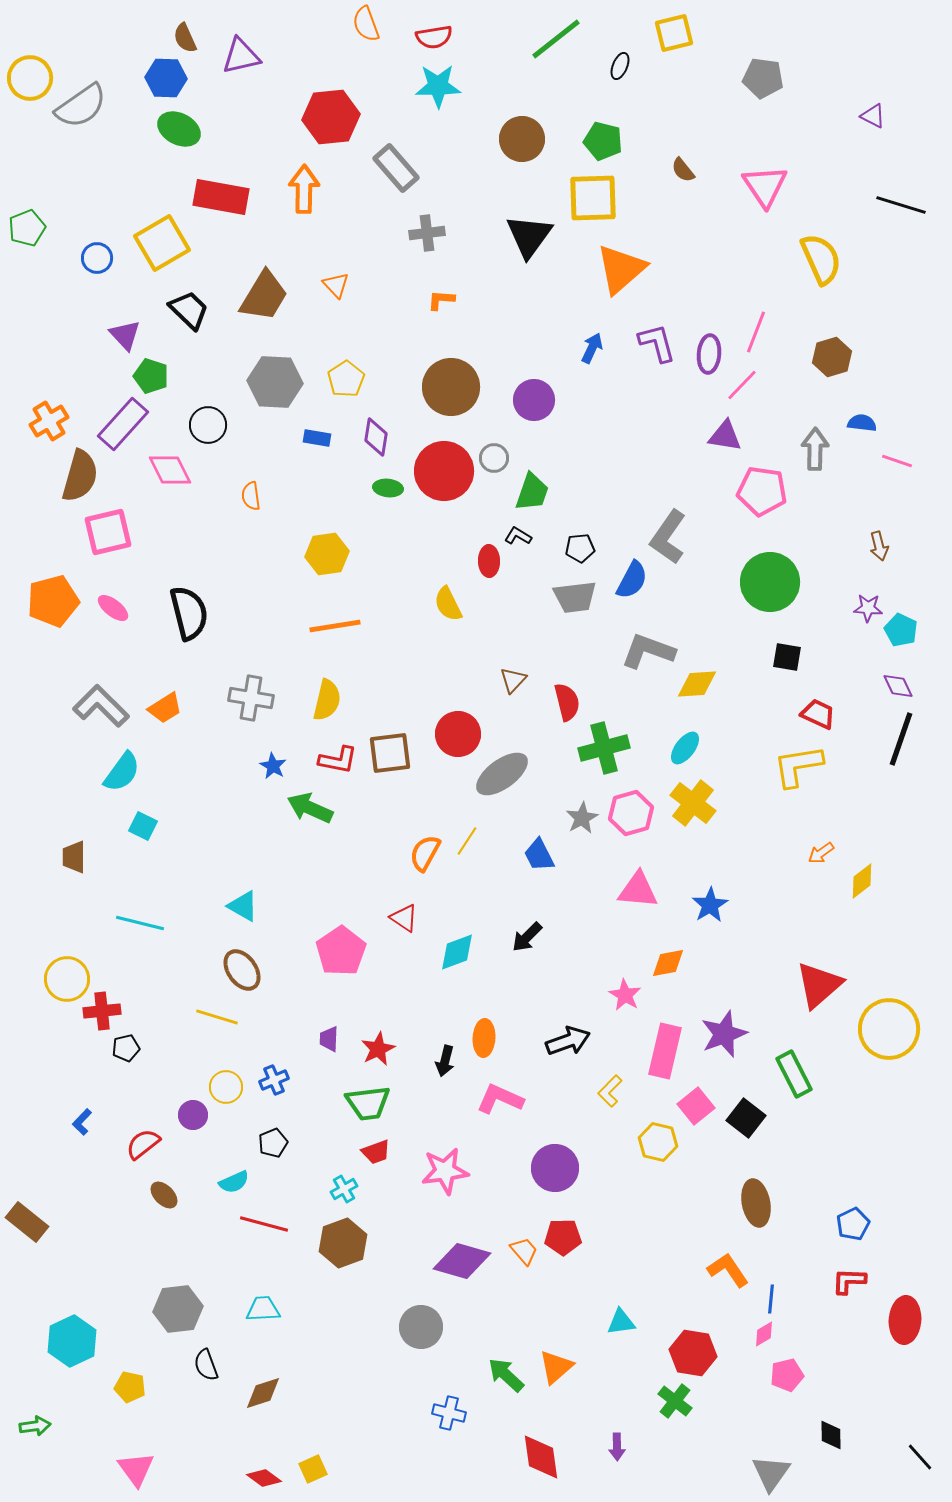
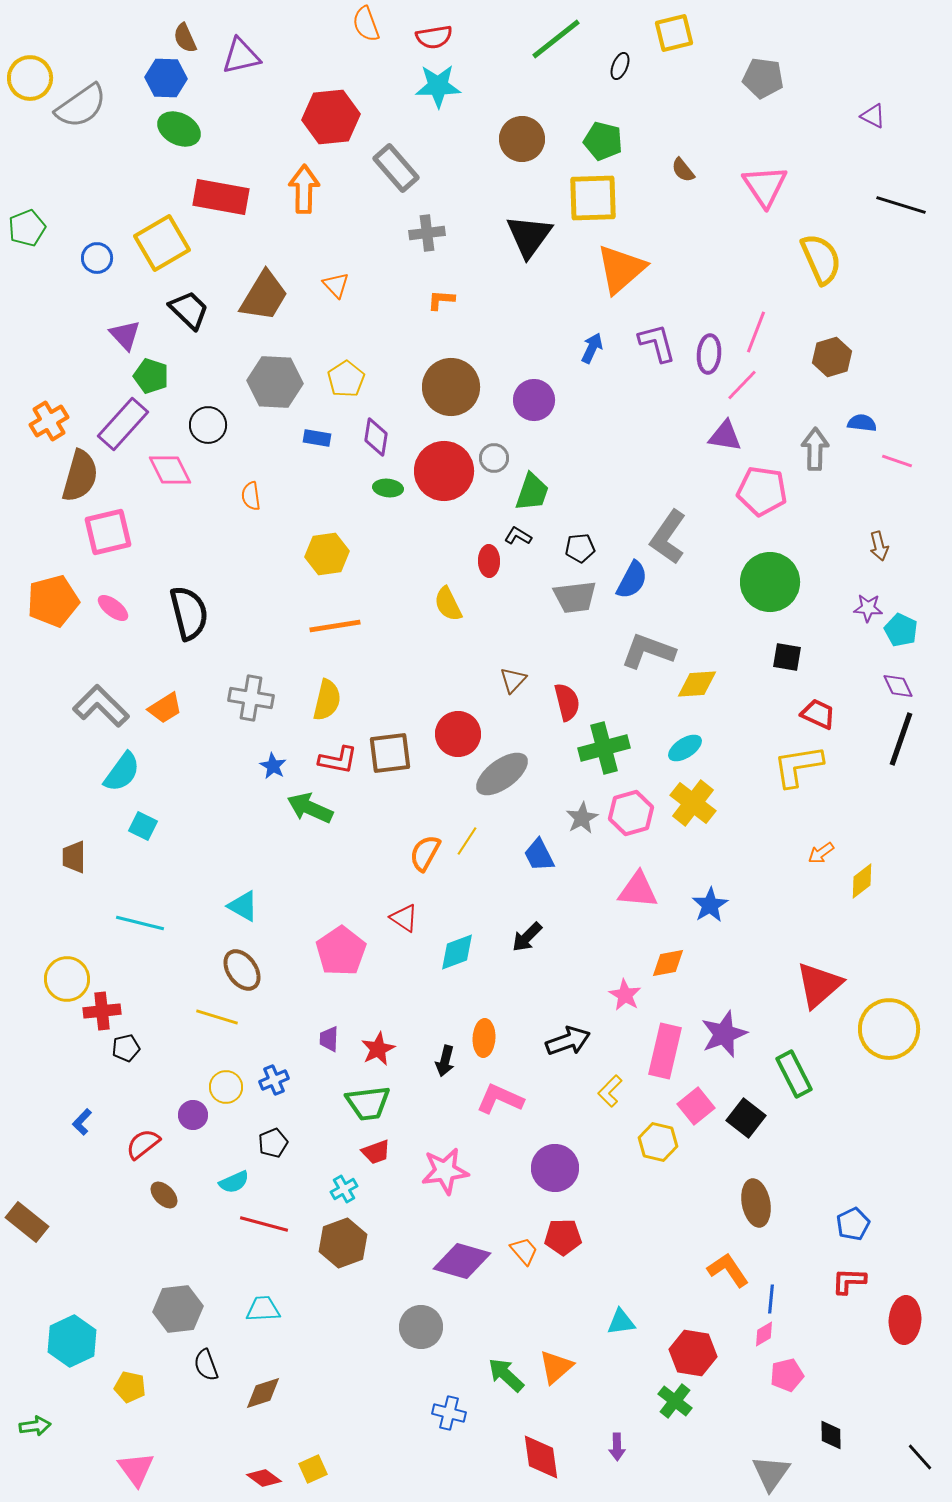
cyan ellipse at (685, 748): rotated 20 degrees clockwise
